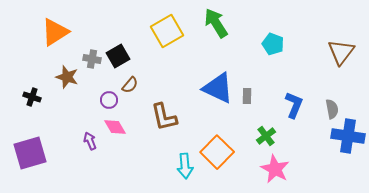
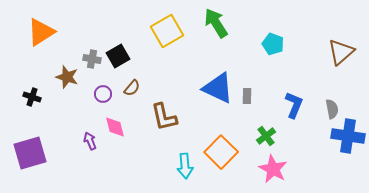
orange triangle: moved 14 px left
brown triangle: rotated 12 degrees clockwise
brown semicircle: moved 2 px right, 3 px down
purple circle: moved 6 px left, 6 px up
pink diamond: rotated 15 degrees clockwise
orange square: moved 4 px right
pink star: moved 2 px left
